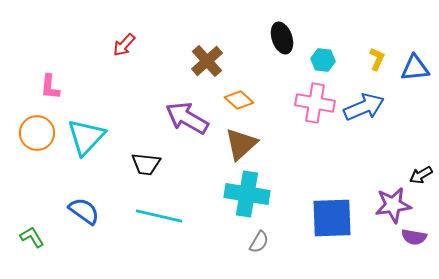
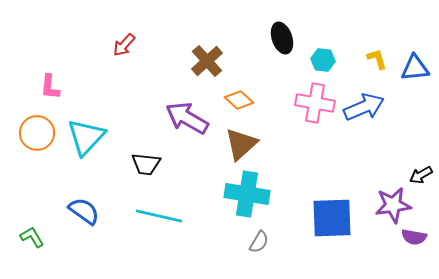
yellow L-shape: rotated 40 degrees counterclockwise
